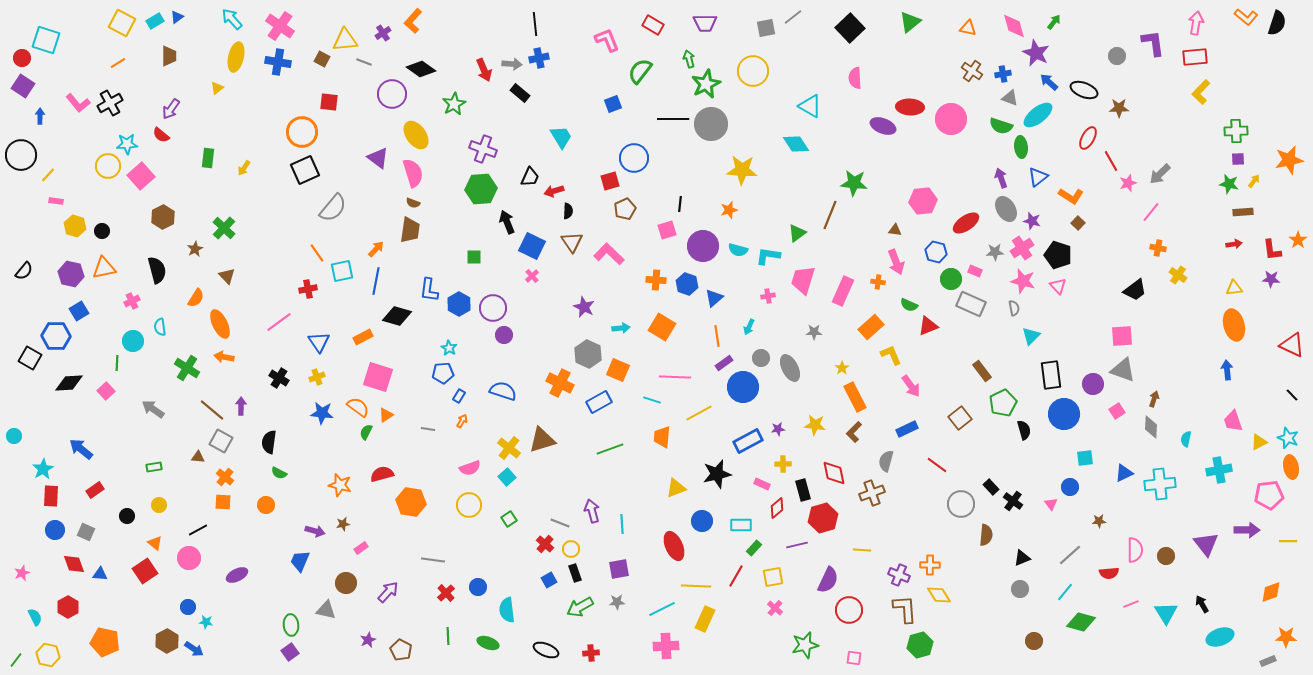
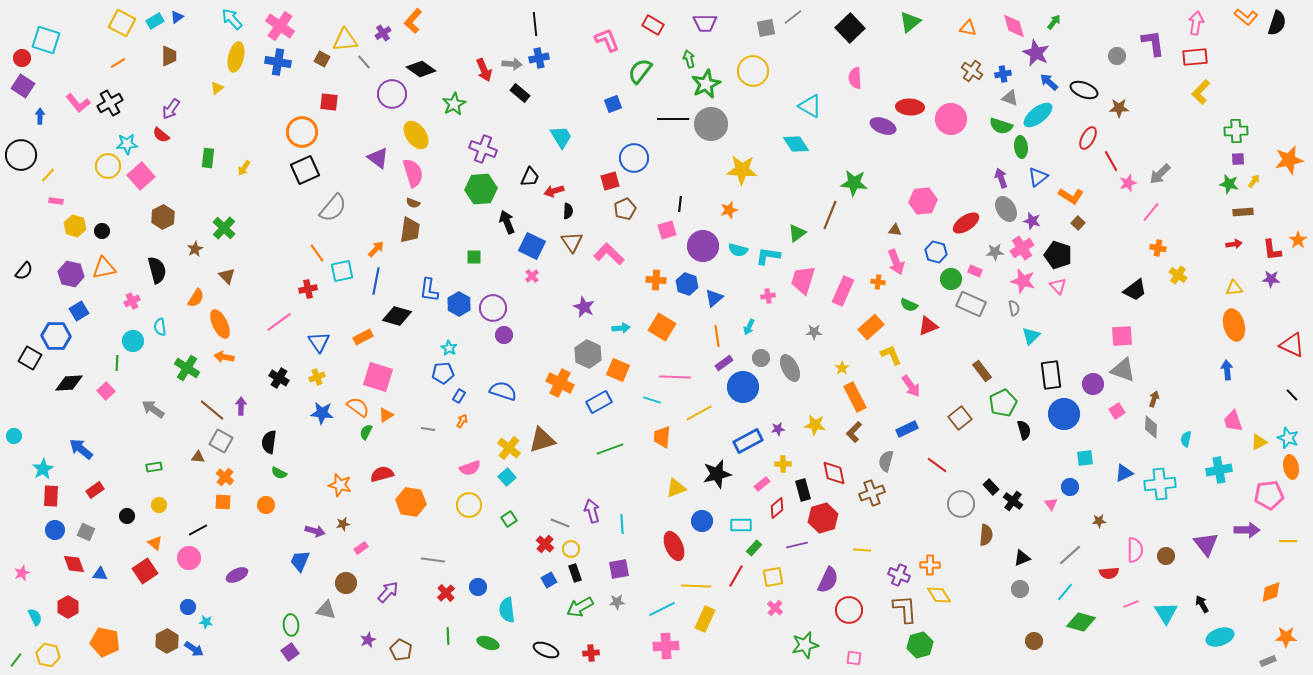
gray line at (364, 62): rotated 28 degrees clockwise
pink rectangle at (762, 484): rotated 63 degrees counterclockwise
